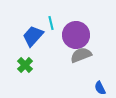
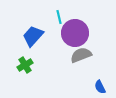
cyan line: moved 8 px right, 6 px up
purple circle: moved 1 px left, 2 px up
green cross: rotated 14 degrees clockwise
blue semicircle: moved 1 px up
